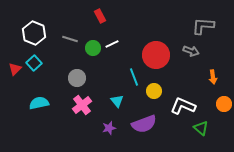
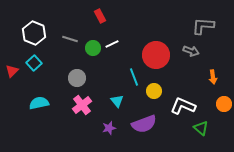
red triangle: moved 3 px left, 2 px down
